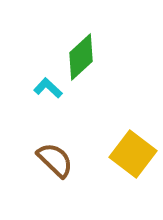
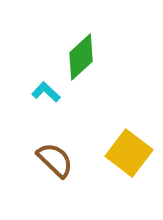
cyan L-shape: moved 2 px left, 4 px down
yellow square: moved 4 px left, 1 px up
